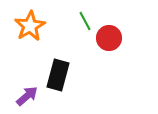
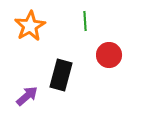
green line: rotated 24 degrees clockwise
red circle: moved 17 px down
black rectangle: moved 3 px right
